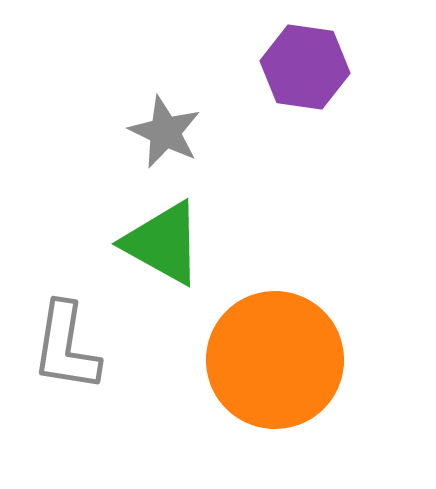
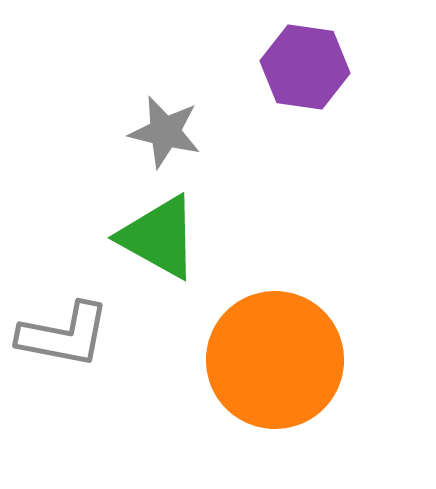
gray star: rotated 12 degrees counterclockwise
green triangle: moved 4 px left, 6 px up
gray L-shape: moved 2 px left, 12 px up; rotated 88 degrees counterclockwise
